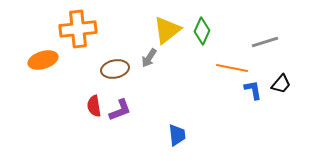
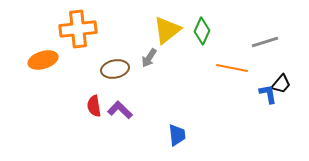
blue L-shape: moved 15 px right, 4 px down
purple L-shape: rotated 115 degrees counterclockwise
